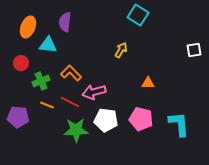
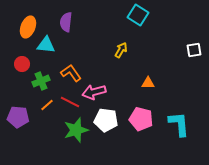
purple semicircle: moved 1 px right
cyan triangle: moved 2 px left
red circle: moved 1 px right, 1 px down
orange L-shape: rotated 10 degrees clockwise
orange line: rotated 64 degrees counterclockwise
green star: rotated 15 degrees counterclockwise
